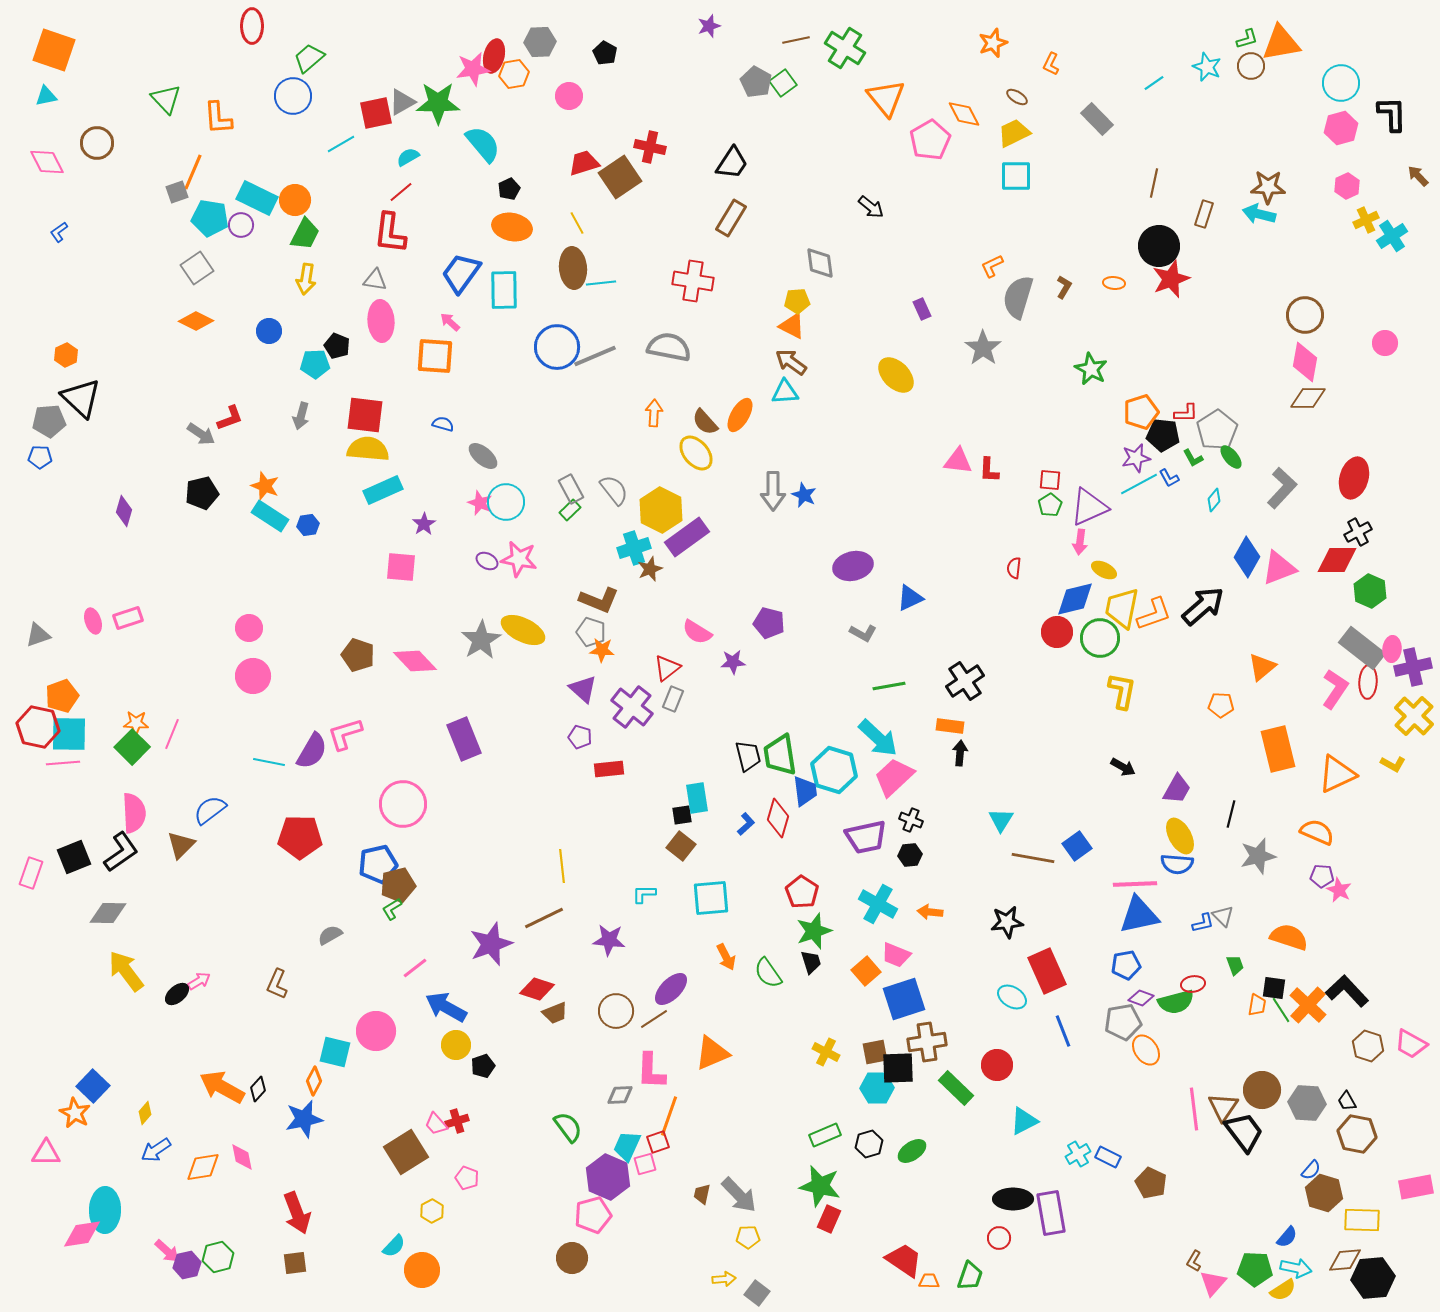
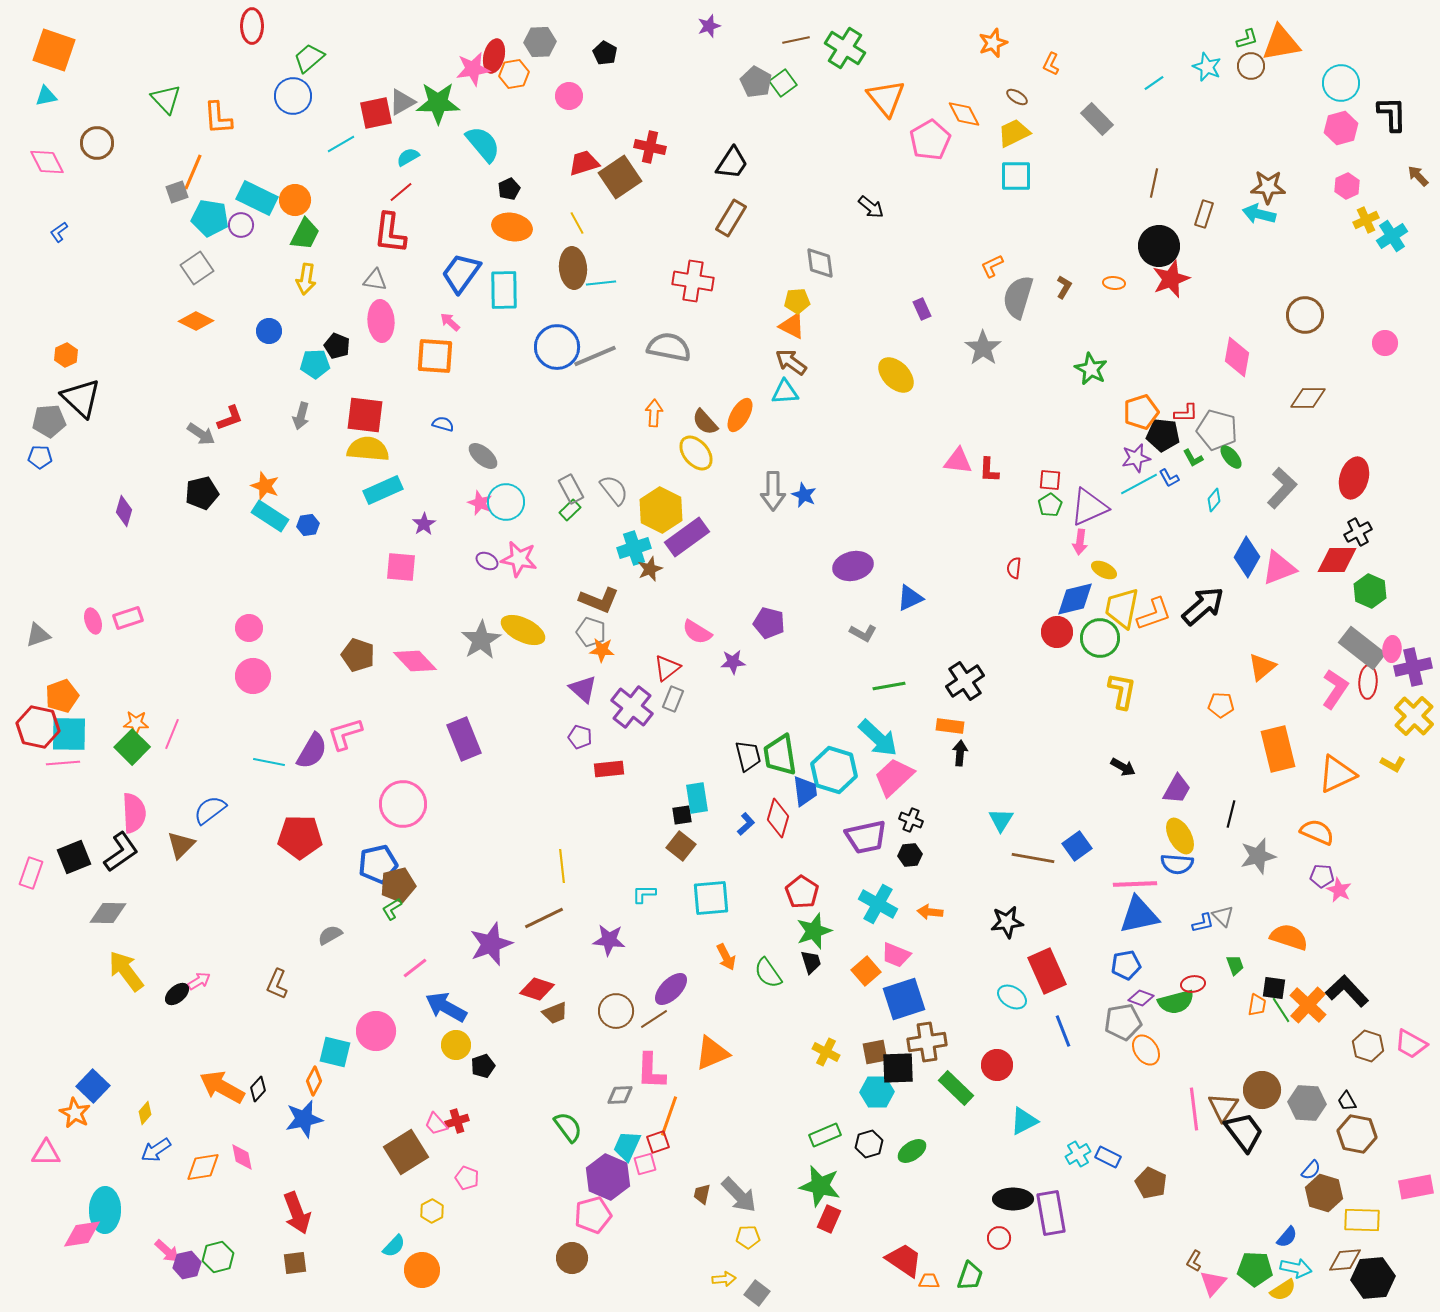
pink diamond at (1305, 362): moved 68 px left, 5 px up
gray pentagon at (1217, 430): rotated 24 degrees counterclockwise
cyan hexagon at (877, 1088): moved 4 px down
